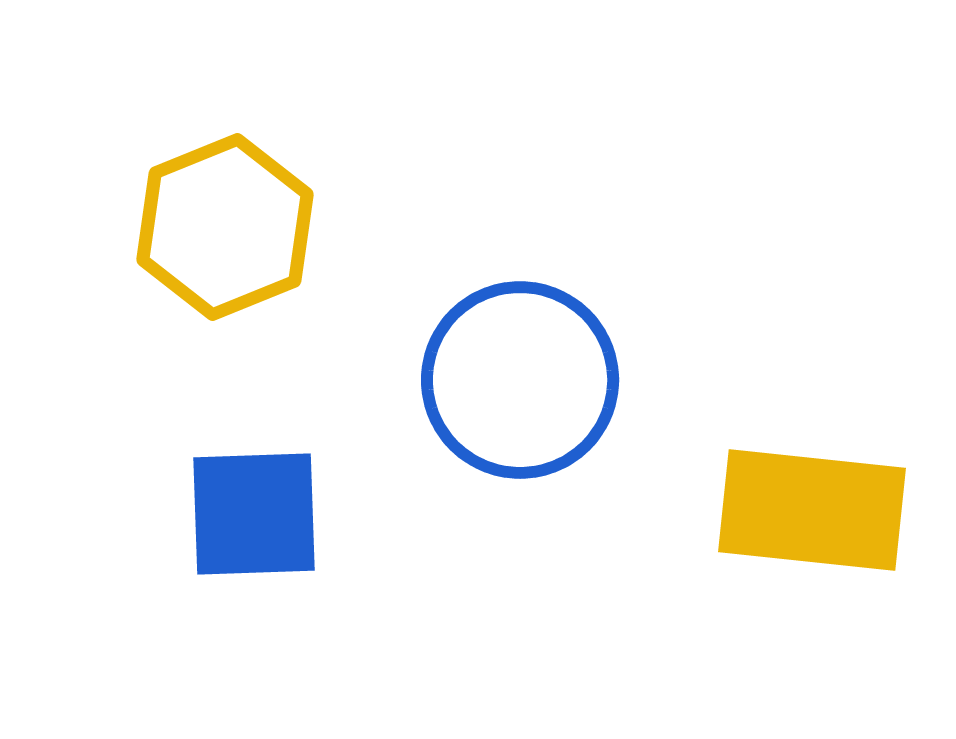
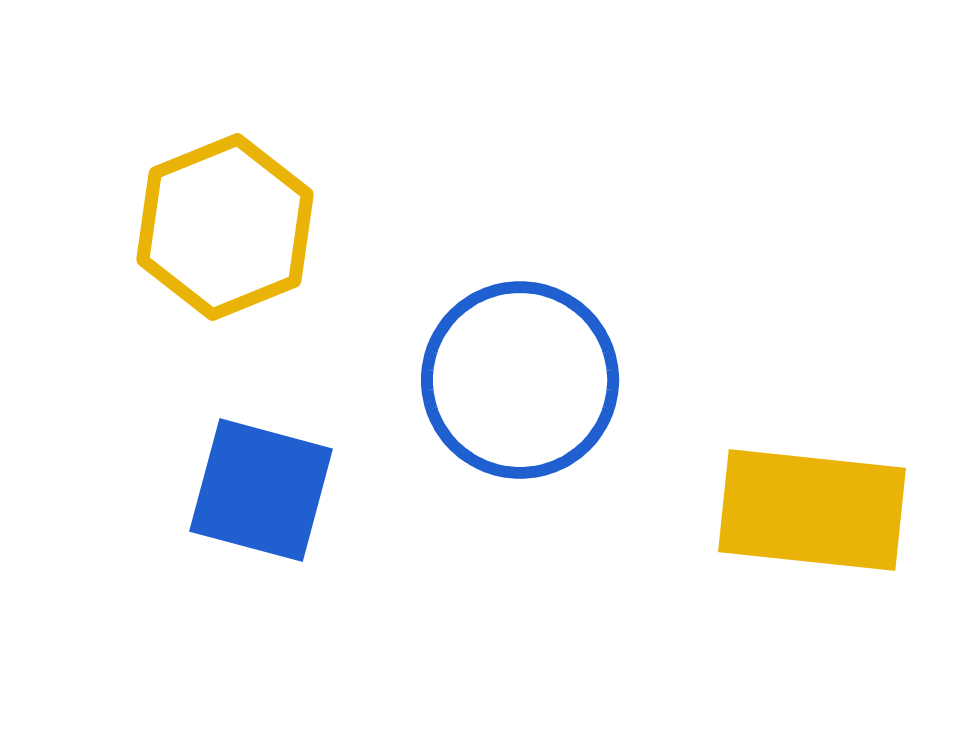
blue square: moved 7 px right, 24 px up; rotated 17 degrees clockwise
